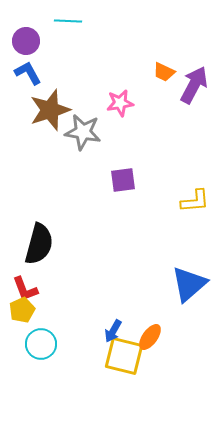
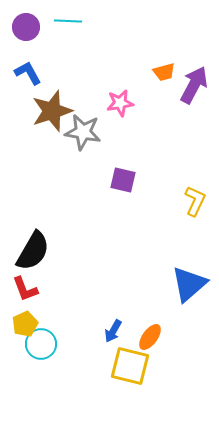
purple circle: moved 14 px up
orange trapezoid: rotated 40 degrees counterclockwise
brown star: moved 2 px right, 1 px down
purple square: rotated 20 degrees clockwise
yellow L-shape: rotated 60 degrees counterclockwise
black semicircle: moved 6 px left, 7 px down; rotated 15 degrees clockwise
yellow pentagon: moved 3 px right, 14 px down
yellow square: moved 6 px right, 10 px down
